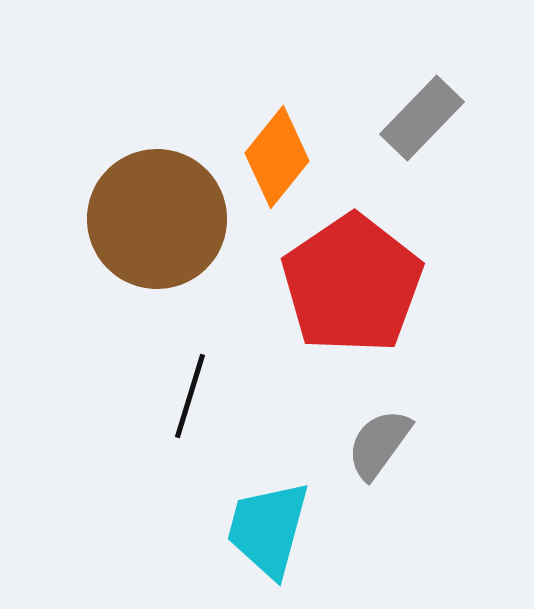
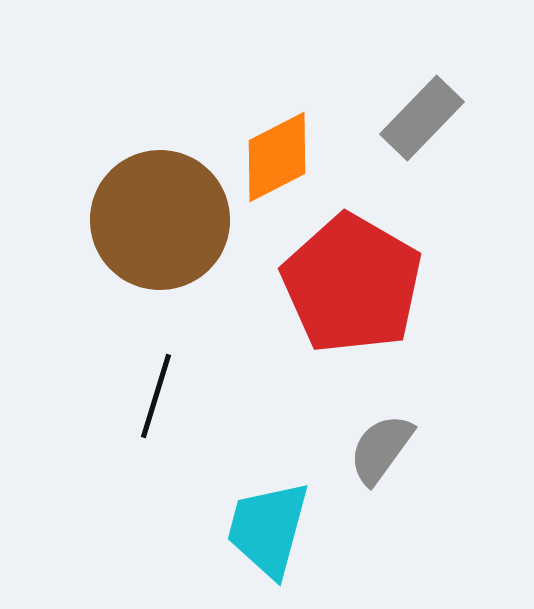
orange diamond: rotated 24 degrees clockwise
brown circle: moved 3 px right, 1 px down
red pentagon: rotated 8 degrees counterclockwise
black line: moved 34 px left
gray semicircle: moved 2 px right, 5 px down
